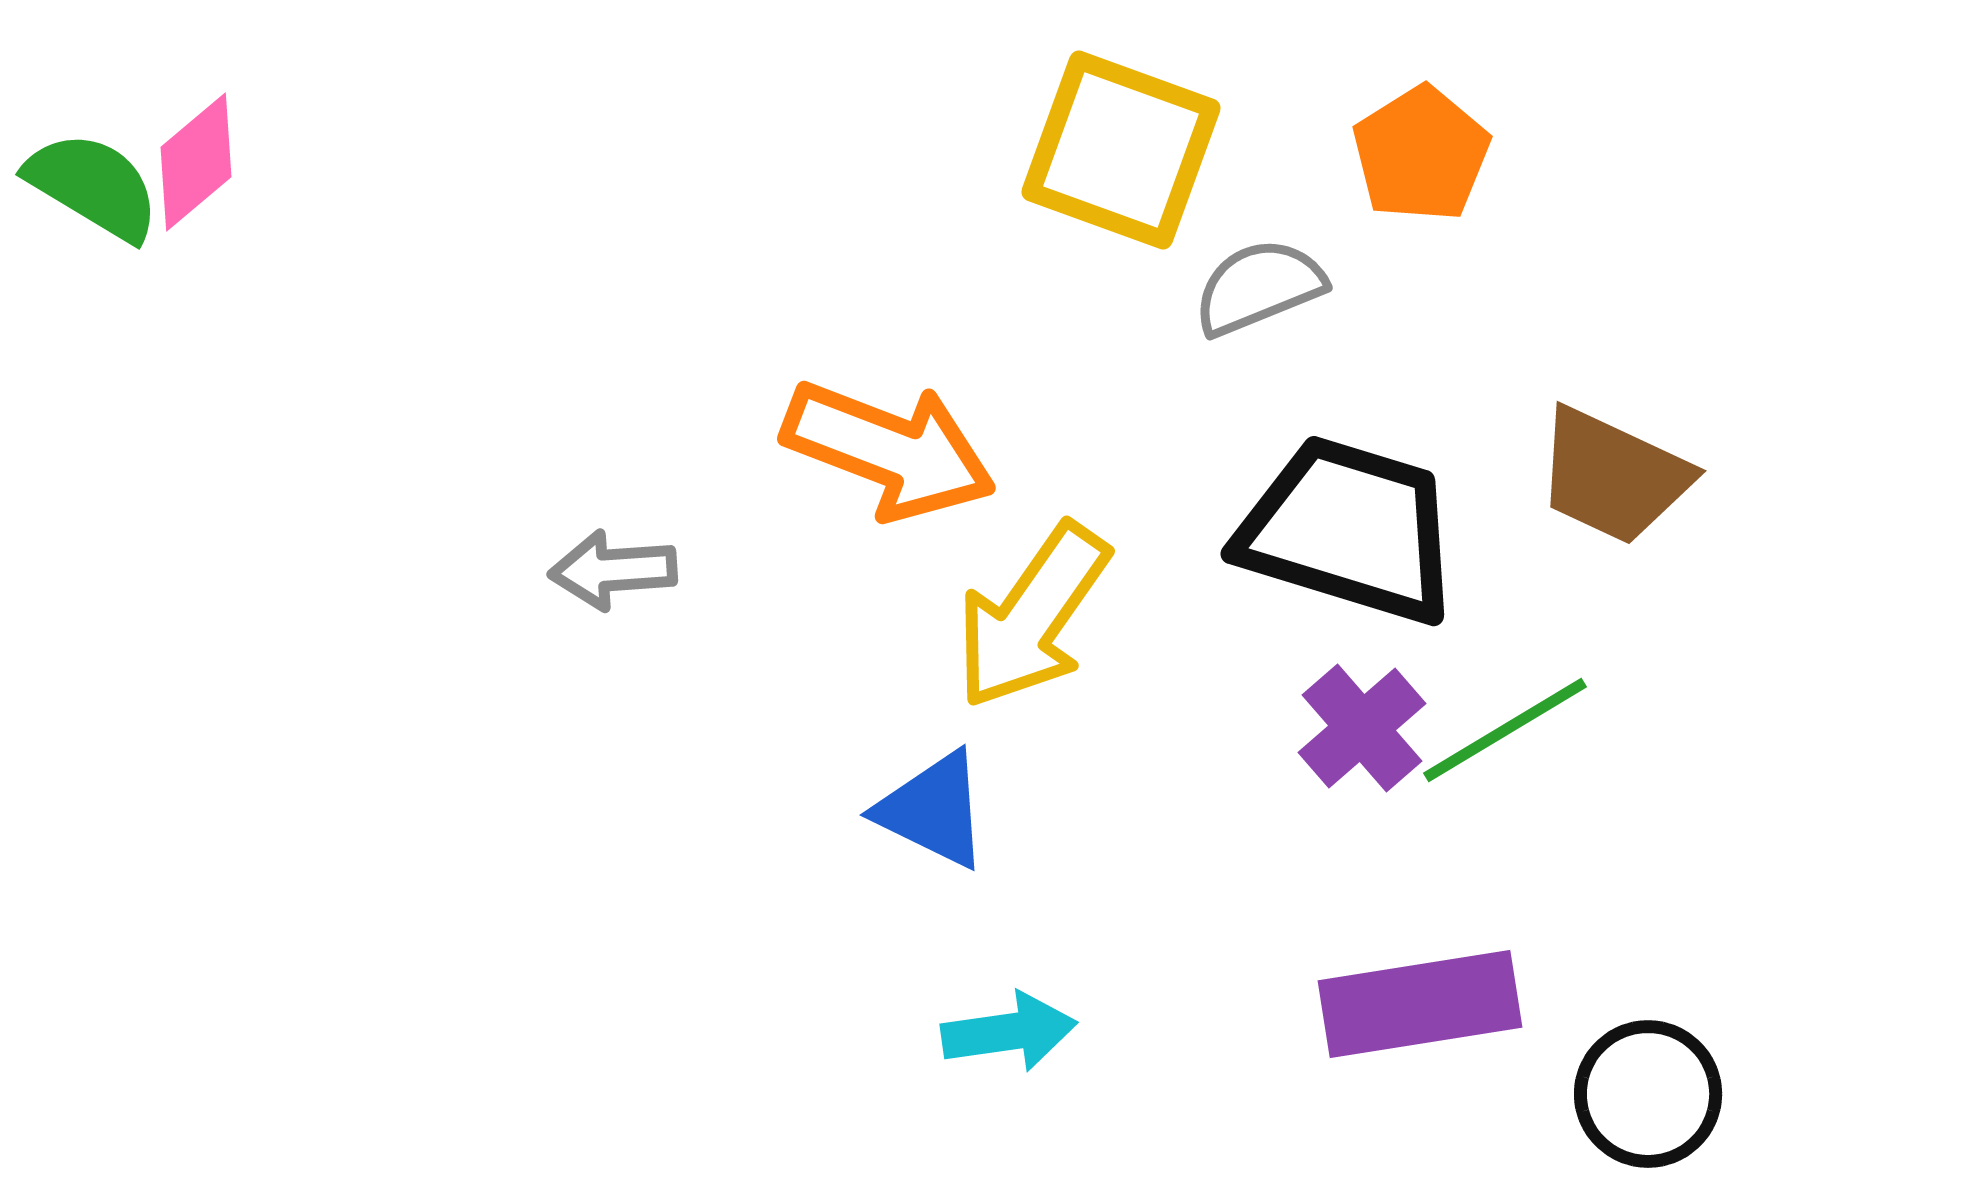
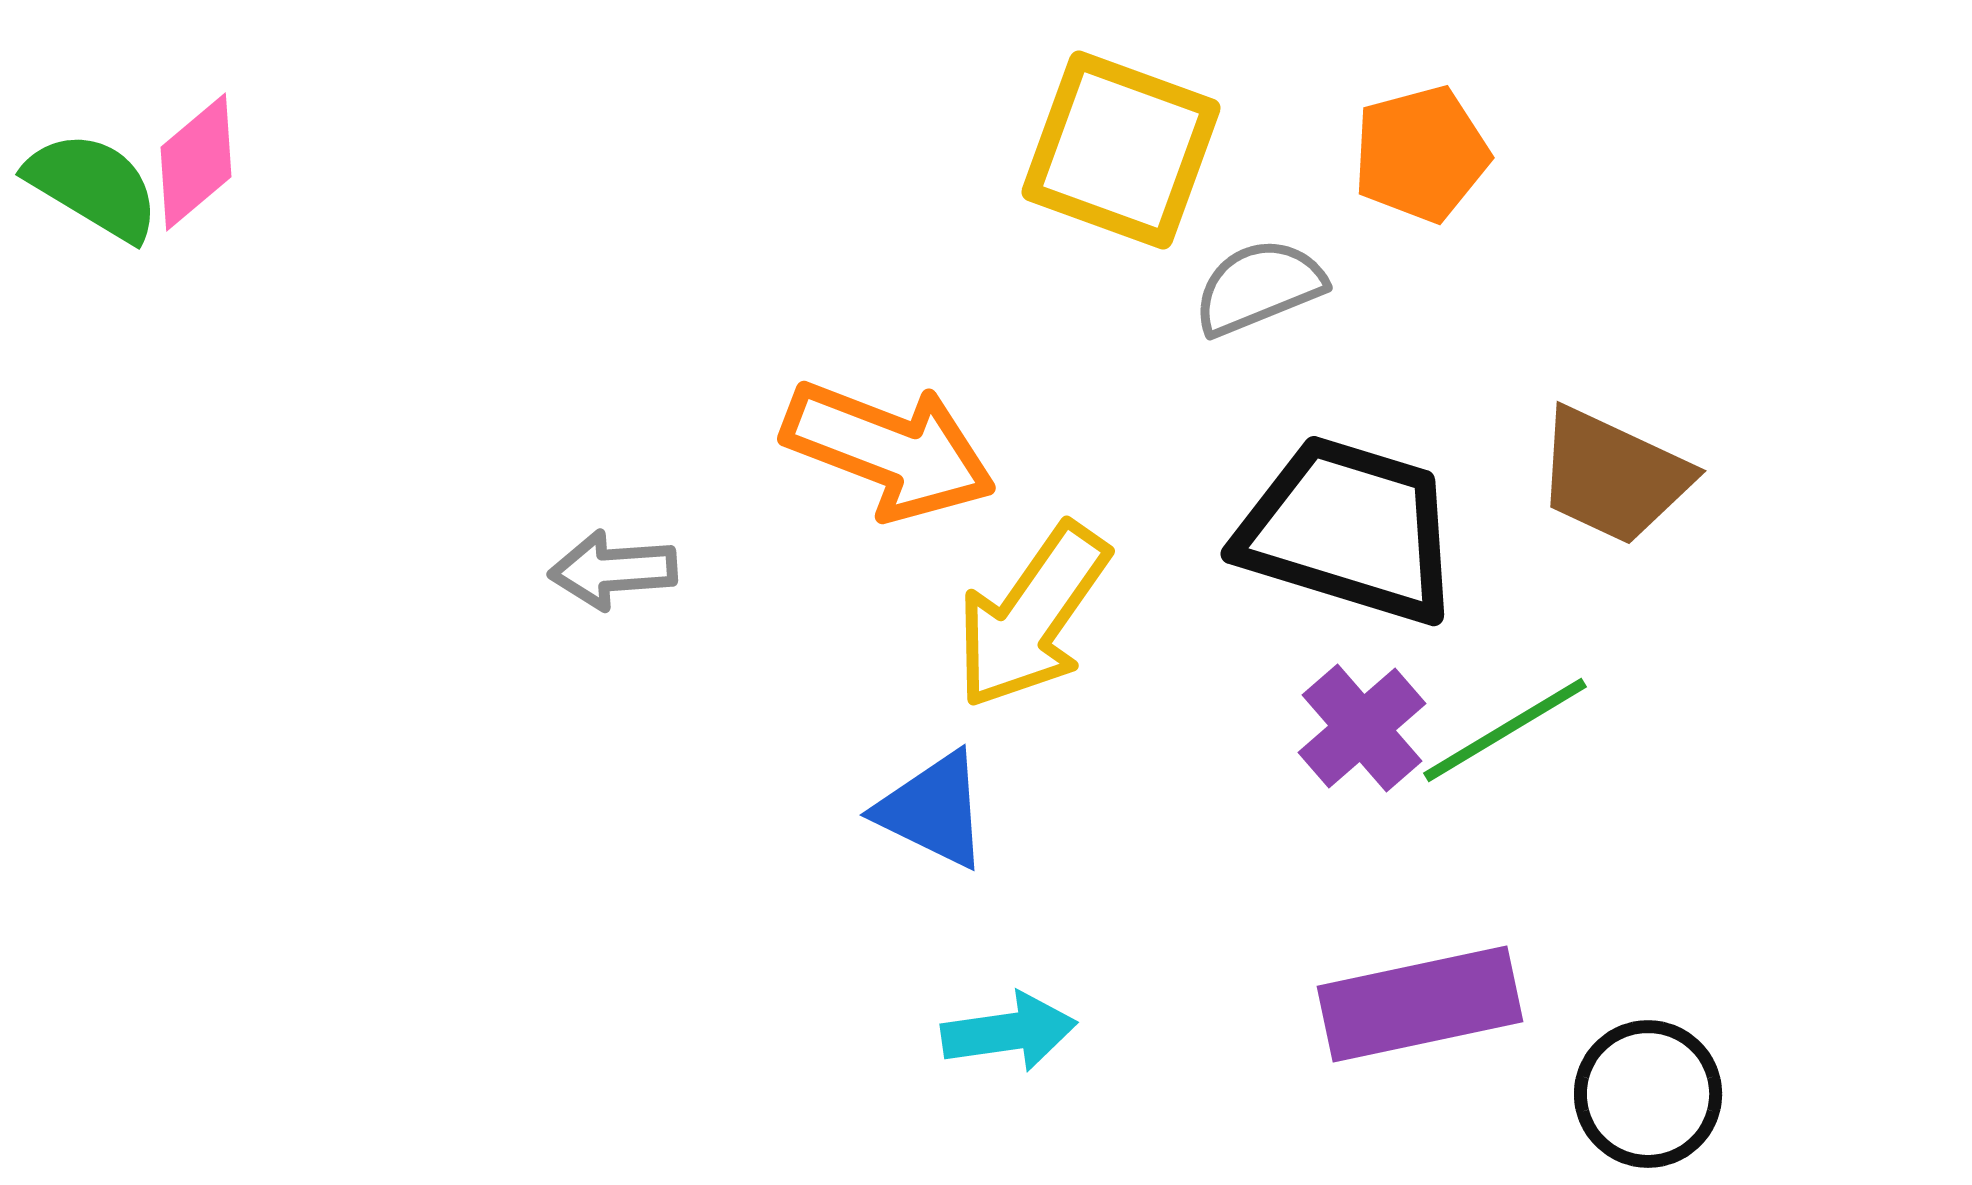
orange pentagon: rotated 17 degrees clockwise
purple rectangle: rotated 3 degrees counterclockwise
